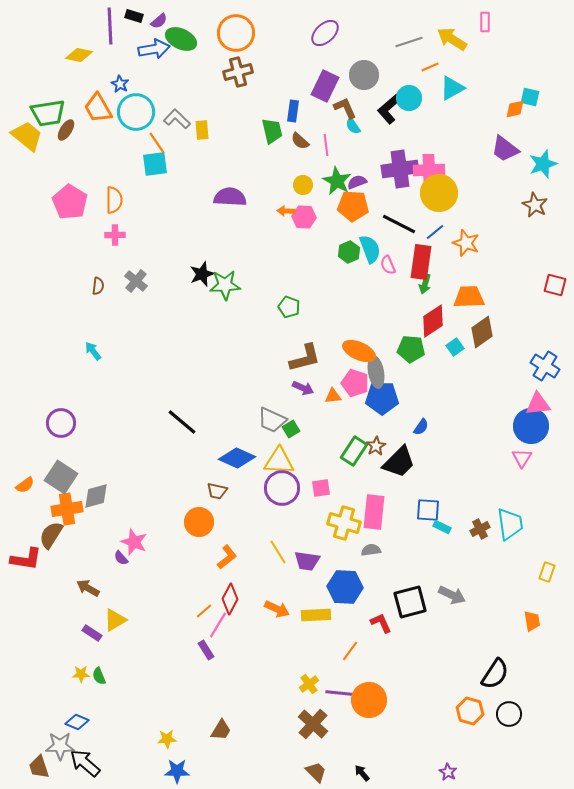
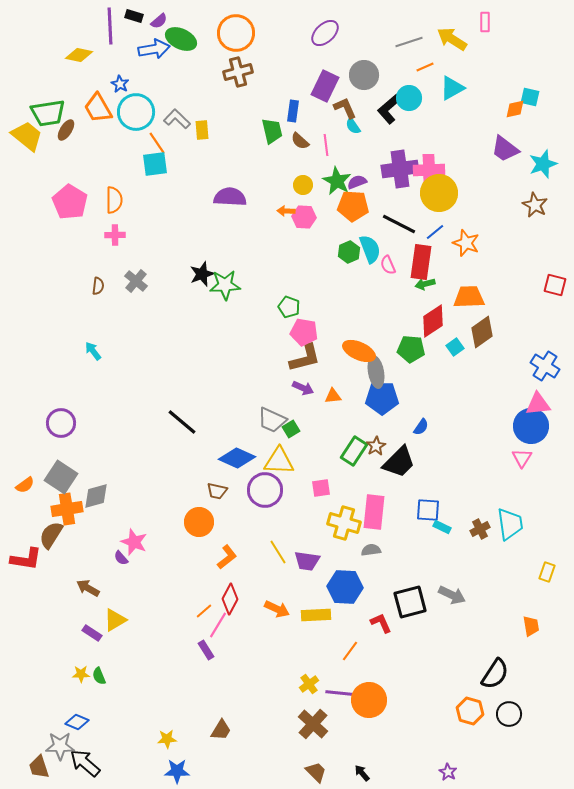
orange line at (430, 67): moved 5 px left
green arrow at (425, 284): rotated 60 degrees clockwise
pink pentagon at (355, 383): moved 51 px left, 51 px up; rotated 8 degrees counterclockwise
purple circle at (282, 488): moved 17 px left, 2 px down
orange trapezoid at (532, 621): moved 1 px left, 5 px down
